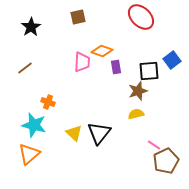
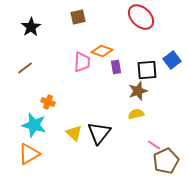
black square: moved 2 px left, 1 px up
orange triangle: rotated 10 degrees clockwise
